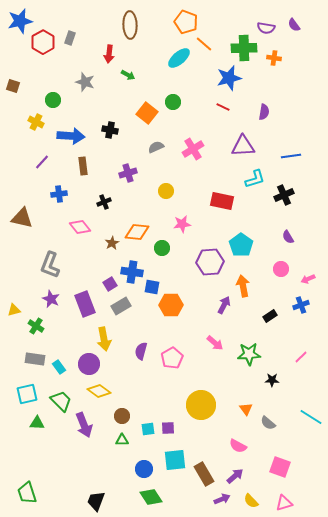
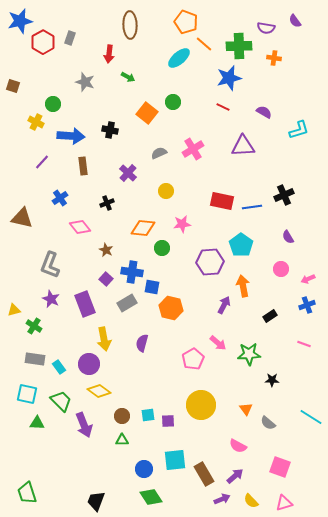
purple semicircle at (294, 25): moved 1 px right, 4 px up
green cross at (244, 48): moved 5 px left, 2 px up
green arrow at (128, 75): moved 2 px down
green circle at (53, 100): moved 4 px down
purple semicircle at (264, 112): rotated 70 degrees counterclockwise
gray semicircle at (156, 147): moved 3 px right, 6 px down
blue line at (291, 156): moved 39 px left, 51 px down
purple cross at (128, 173): rotated 30 degrees counterclockwise
cyan L-shape at (255, 179): moved 44 px right, 49 px up
blue cross at (59, 194): moved 1 px right, 4 px down; rotated 28 degrees counterclockwise
black cross at (104, 202): moved 3 px right, 1 px down
orange diamond at (137, 232): moved 6 px right, 4 px up
brown star at (112, 243): moved 6 px left, 7 px down; rotated 16 degrees counterclockwise
purple square at (110, 284): moved 4 px left, 5 px up; rotated 16 degrees counterclockwise
orange hexagon at (171, 305): moved 3 px down; rotated 15 degrees clockwise
blue cross at (301, 305): moved 6 px right
gray rectangle at (121, 306): moved 6 px right, 3 px up
green cross at (36, 326): moved 2 px left
pink arrow at (215, 343): moved 3 px right
purple semicircle at (141, 351): moved 1 px right, 8 px up
pink line at (301, 357): moved 3 px right, 13 px up; rotated 64 degrees clockwise
pink pentagon at (172, 358): moved 21 px right, 1 px down
cyan square at (27, 394): rotated 25 degrees clockwise
purple square at (168, 428): moved 7 px up
cyan square at (148, 429): moved 14 px up
